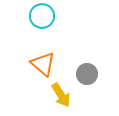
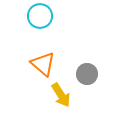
cyan circle: moved 2 px left
